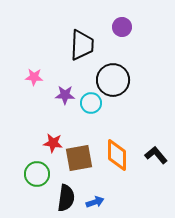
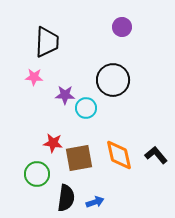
black trapezoid: moved 35 px left, 3 px up
cyan circle: moved 5 px left, 5 px down
orange diamond: moved 2 px right; rotated 12 degrees counterclockwise
